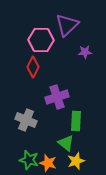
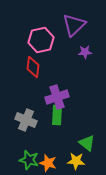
purple triangle: moved 7 px right
pink hexagon: rotated 15 degrees counterclockwise
red diamond: rotated 20 degrees counterclockwise
green rectangle: moved 19 px left, 6 px up
green triangle: moved 21 px right
yellow star: rotated 24 degrees clockwise
